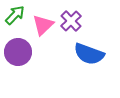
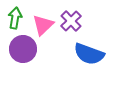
green arrow: moved 3 px down; rotated 35 degrees counterclockwise
purple circle: moved 5 px right, 3 px up
